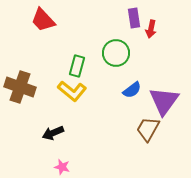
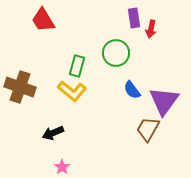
red trapezoid: rotated 12 degrees clockwise
blue semicircle: rotated 90 degrees clockwise
pink star: rotated 21 degrees clockwise
